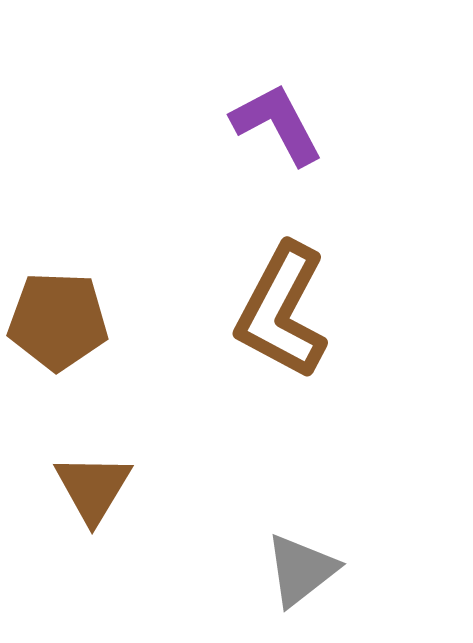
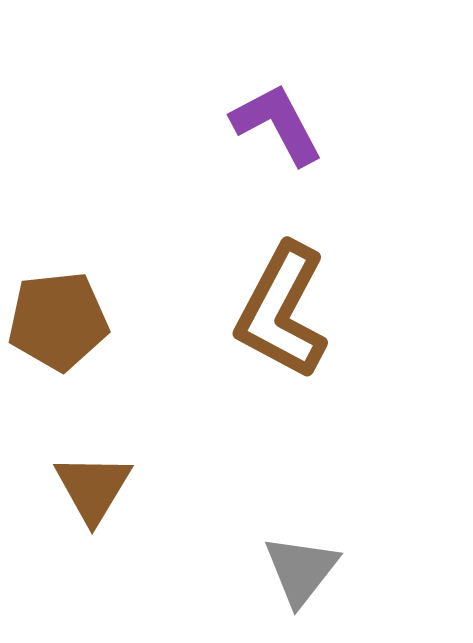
brown pentagon: rotated 8 degrees counterclockwise
gray triangle: rotated 14 degrees counterclockwise
